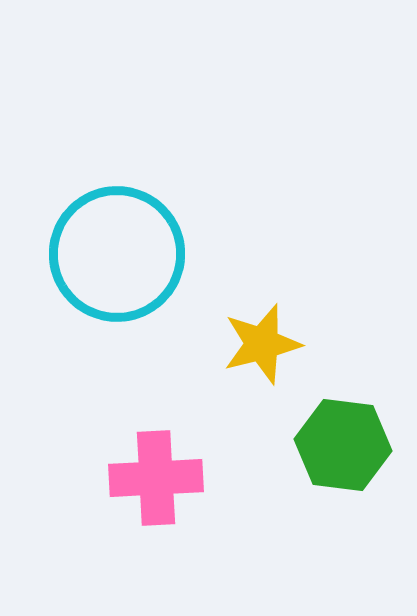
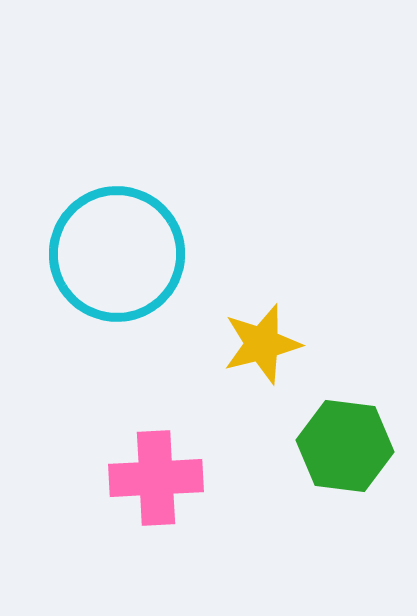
green hexagon: moved 2 px right, 1 px down
